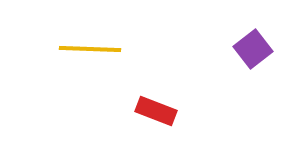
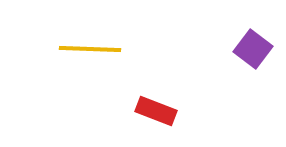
purple square: rotated 15 degrees counterclockwise
